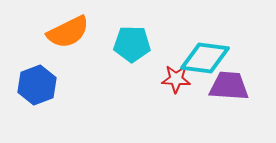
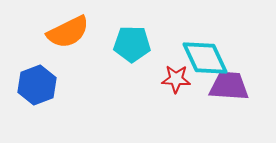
cyan diamond: rotated 57 degrees clockwise
